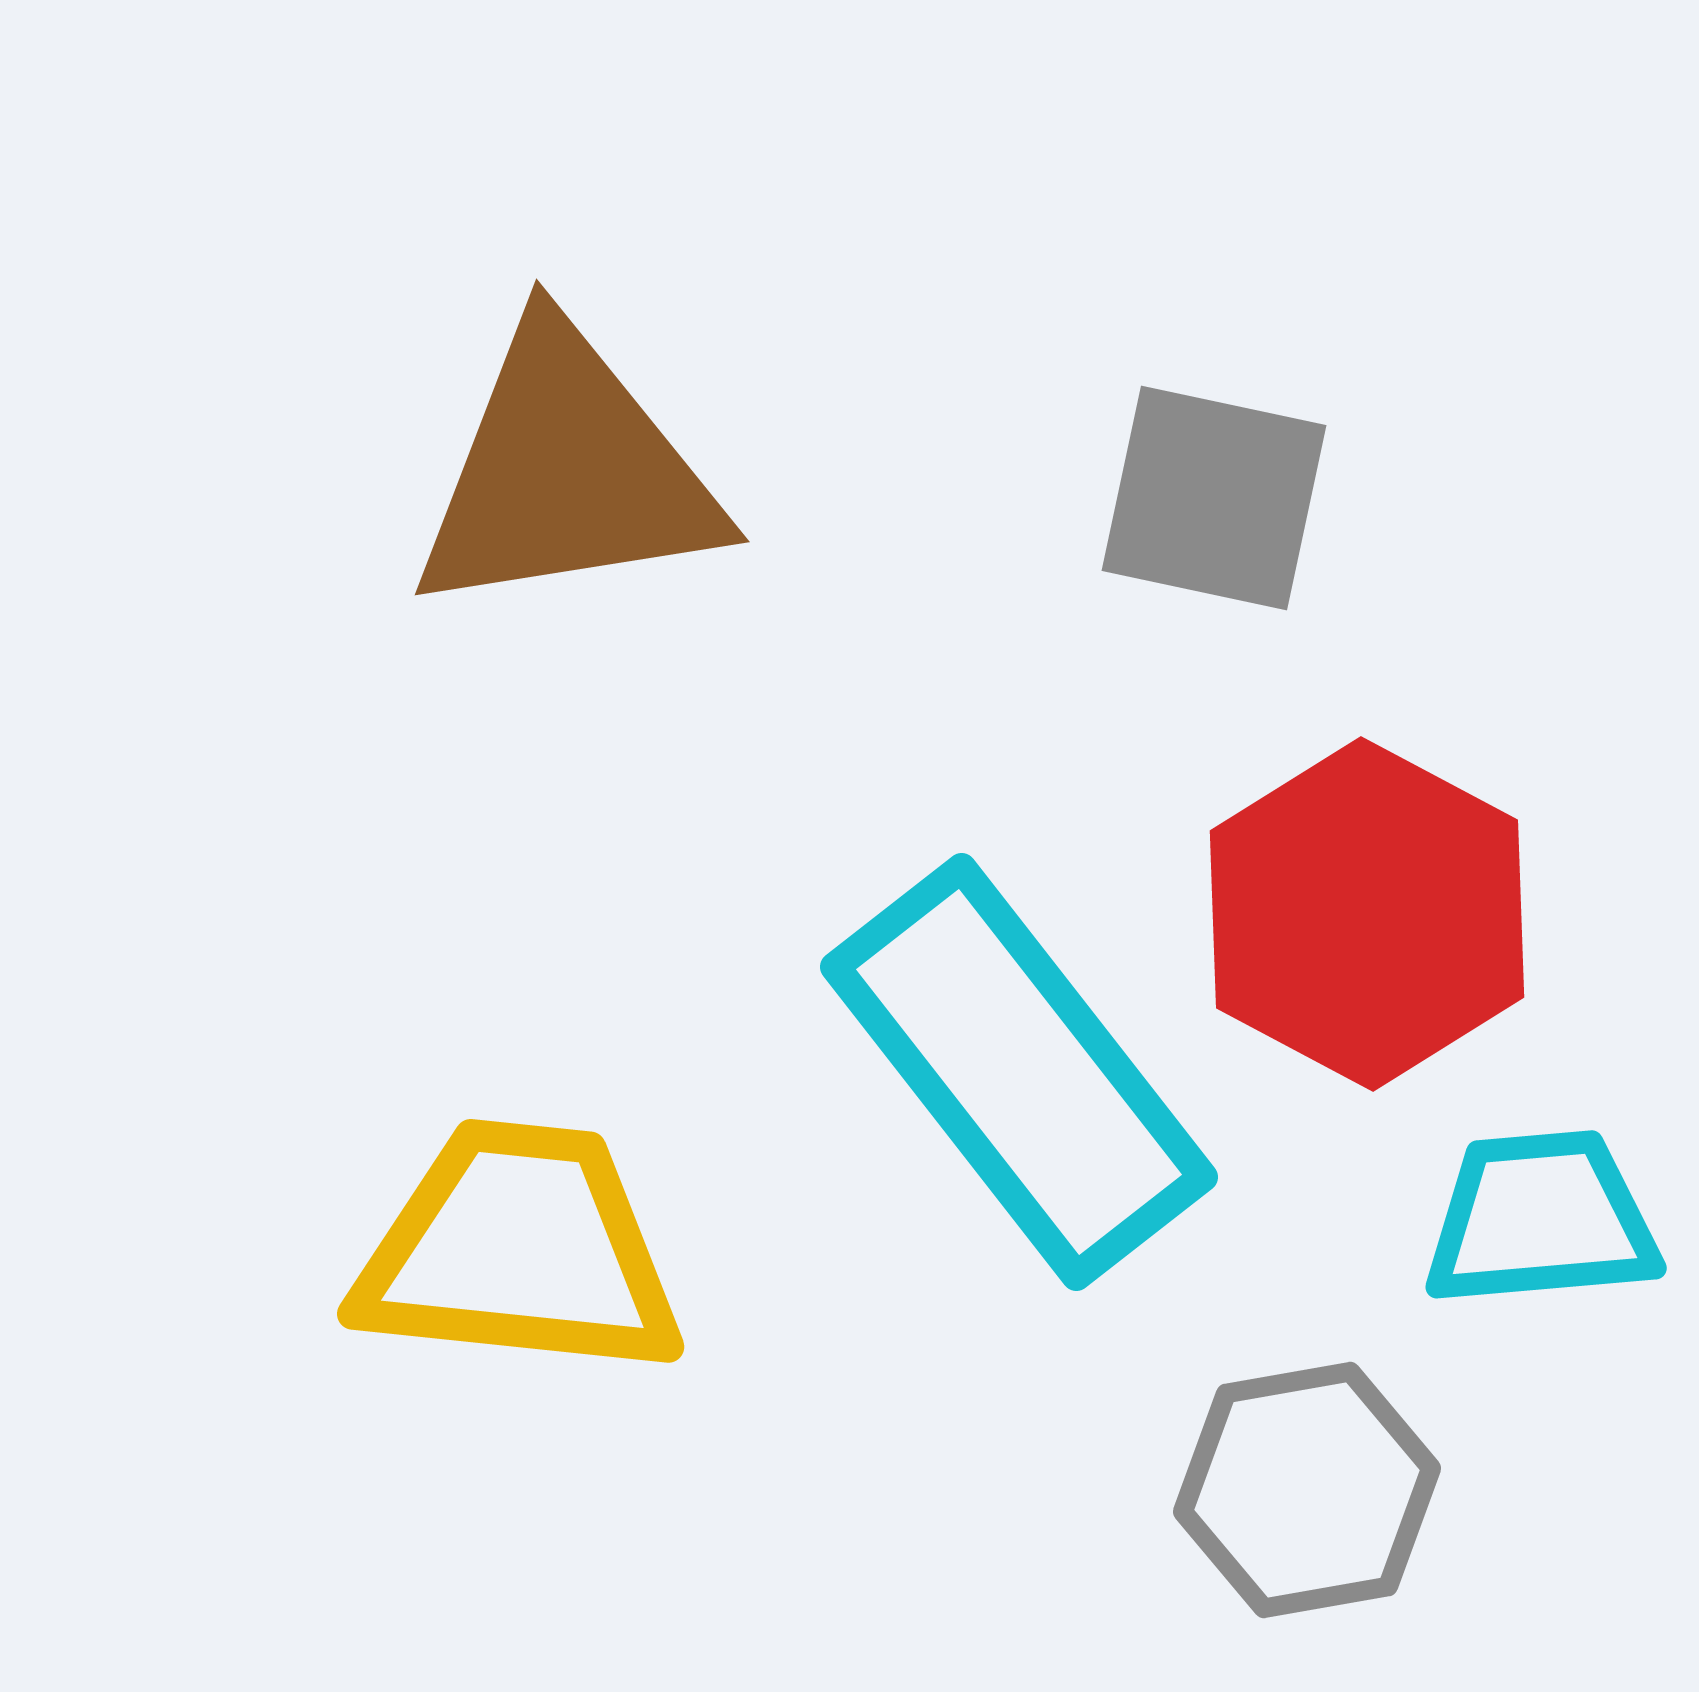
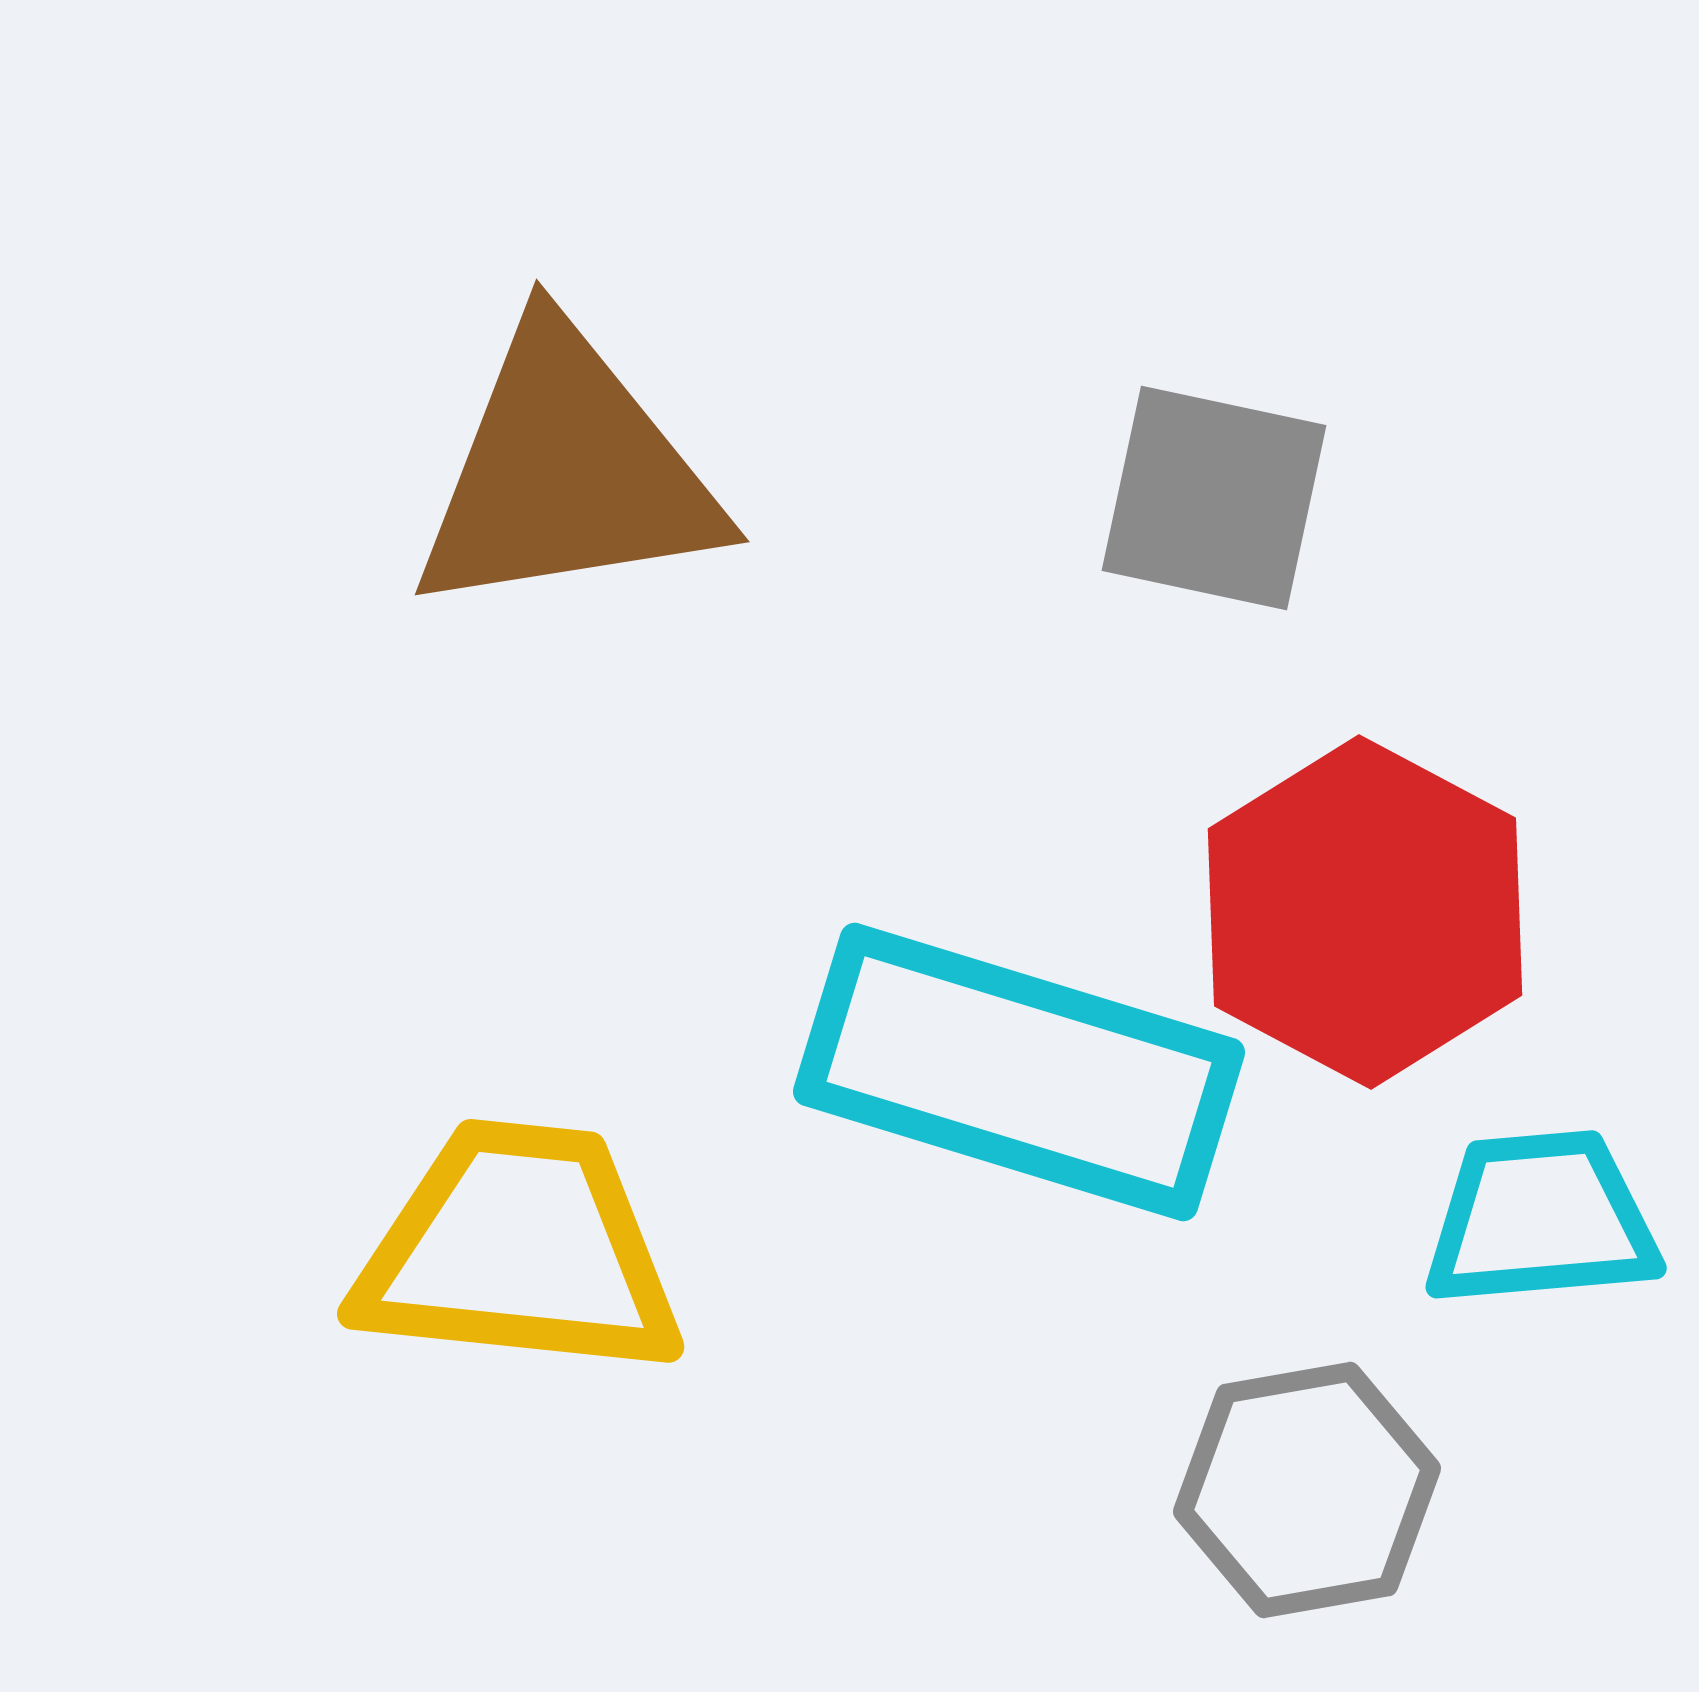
red hexagon: moved 2 px left, 2 px up
cyan rectangle: rotated 35 degrees counterclockwise
